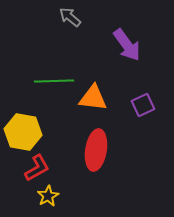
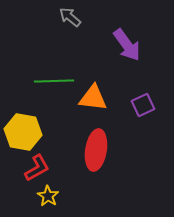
yellow star: rotated 10 degrees counterclockwise
